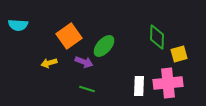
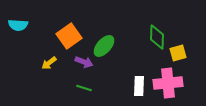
yellow square: moved 1 px left, 1 px up
yellow arrow: rotated 21 degrees counterclockwise
green line: moved 3 px left, 1 px up
